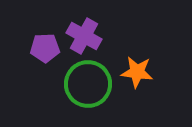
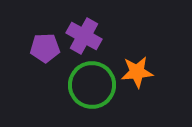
orange star: rotated 12 degrees counterclockwise
green circle: moved 4 px right, 1 px down
